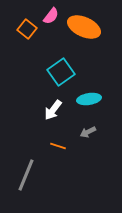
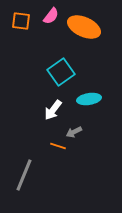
orange square: moved 6 px left, 8 px up; rotated 30 degrees counterclockwise
gray arrow: moved 14 px left
gray line: moved 2 px left
